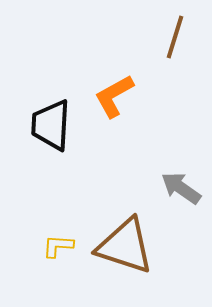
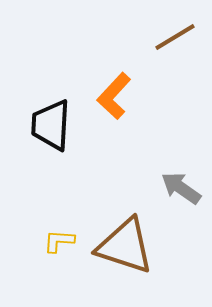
brown line: rotated 42 degrees clockwise
orange L-shape: rotated 18 degrees counterclockwise
yellow L-shape: moved 1 px right, 5 px up
